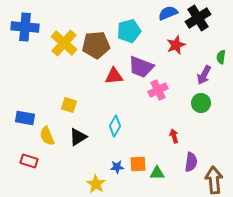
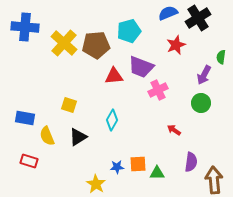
cyan diamond: moved 3 px left, 6 px up
red arrow: moved 6 px up; rotated 40 degrees counterclockwise
